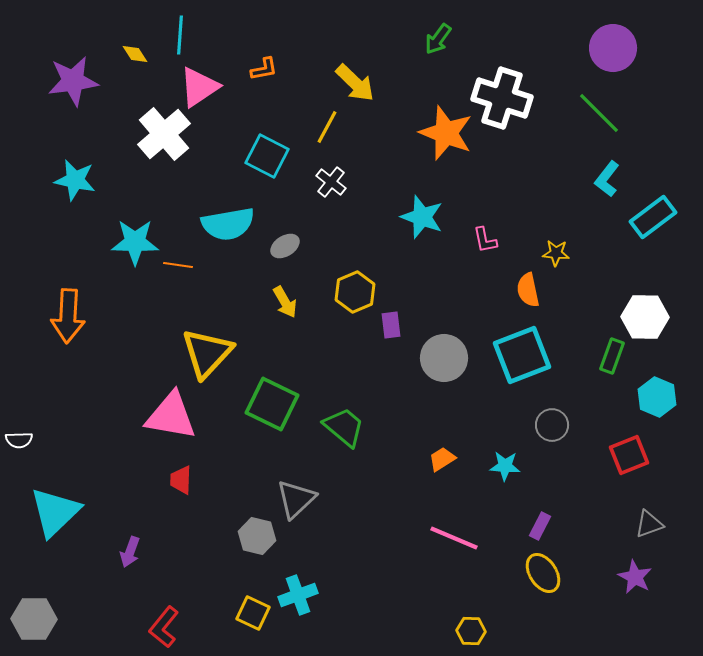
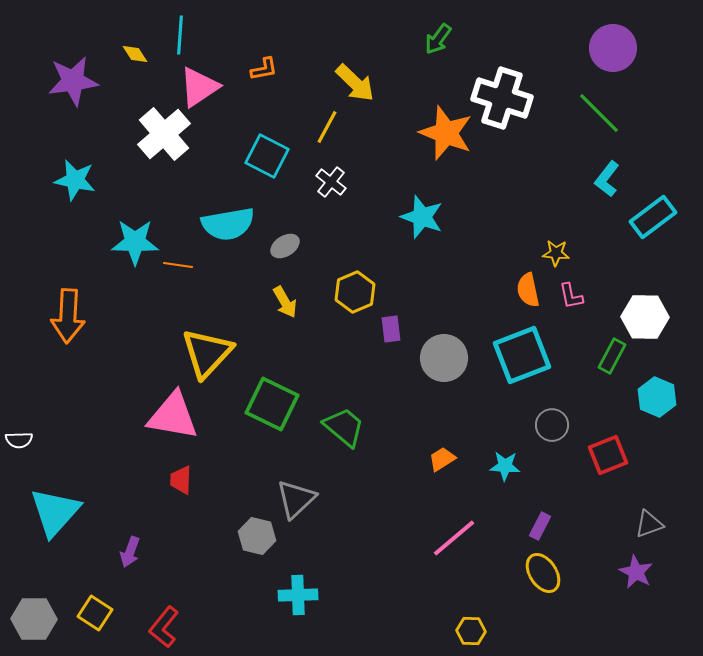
pink L-shape at (485, 240): moved 86 px right, 56 px down
purple rectangle at (391, 325): moved 4 px down
green rectangle at (612, 356): rotated 8 degrees clockwise
pink triangle at (171, 416): moved 2 px right
red square at (629, 455): moved 21 px left
cyan triangle at (55, 512): rotated 4 degrees counterclockwise
pink line at (454, 538): rotated 63 degrees counterclockwise
purple star at (635, 577): moved 1 px right, 5 px up
cyan cross at (298, 595): rotated 18 degrees clockwise
yellow square at (253, 613): moved 158 px left; rotated 8 degrees clockwise
